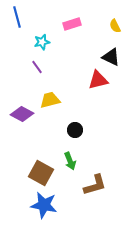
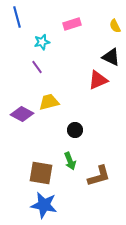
red triangle: rotated 10 degrees counterclockwise
yellow trapezoid: moved 1 px left, 2 px down
brown square: rotated 20 degrees counterclockwise
brown L-shape: moved 4 px right, 9 px up
